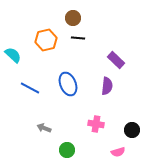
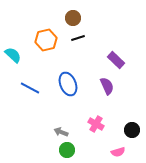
black line: rotated 24 degrees counterclockwise
purple semicircle: rotated 30 degrees counterclockwise
pink cross: rotated 21 degrees clockwise
gray arrow: moved 17 px right, 4 px down
